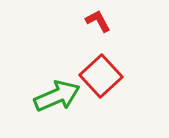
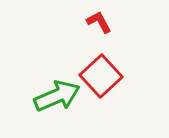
red L-shape: moved 1 px right, 1 px down
